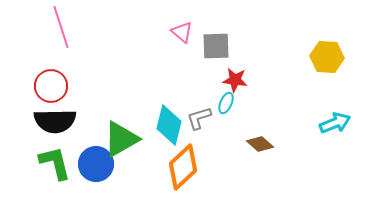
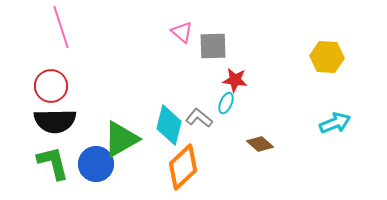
gray square: moved 3 px left
gray L-shape: rotated 56 degrees clockwise
green L-shape: moved 2 px left
